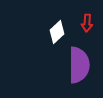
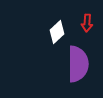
purple semicircle: moved 1 px left, 1 px up
